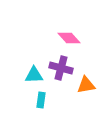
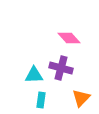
orange triangle: moved 5 px left, 13 px down; rotated 36 degrees counterclockwise
